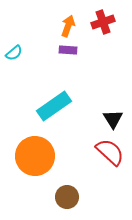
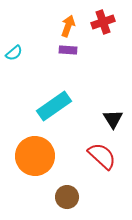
red semicircle: moved 8 px left, 4 px down
